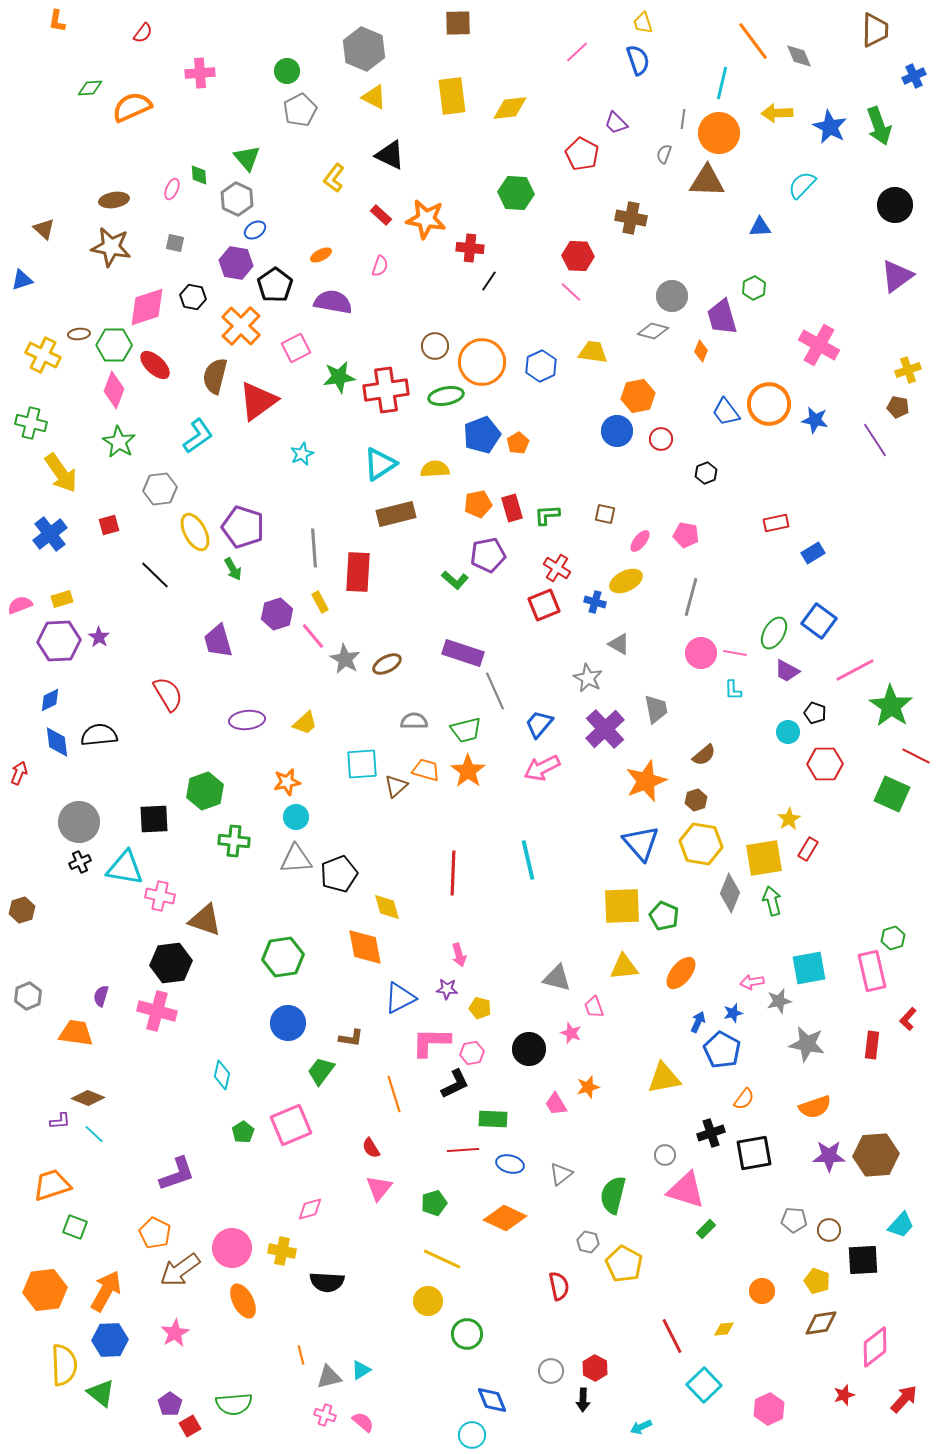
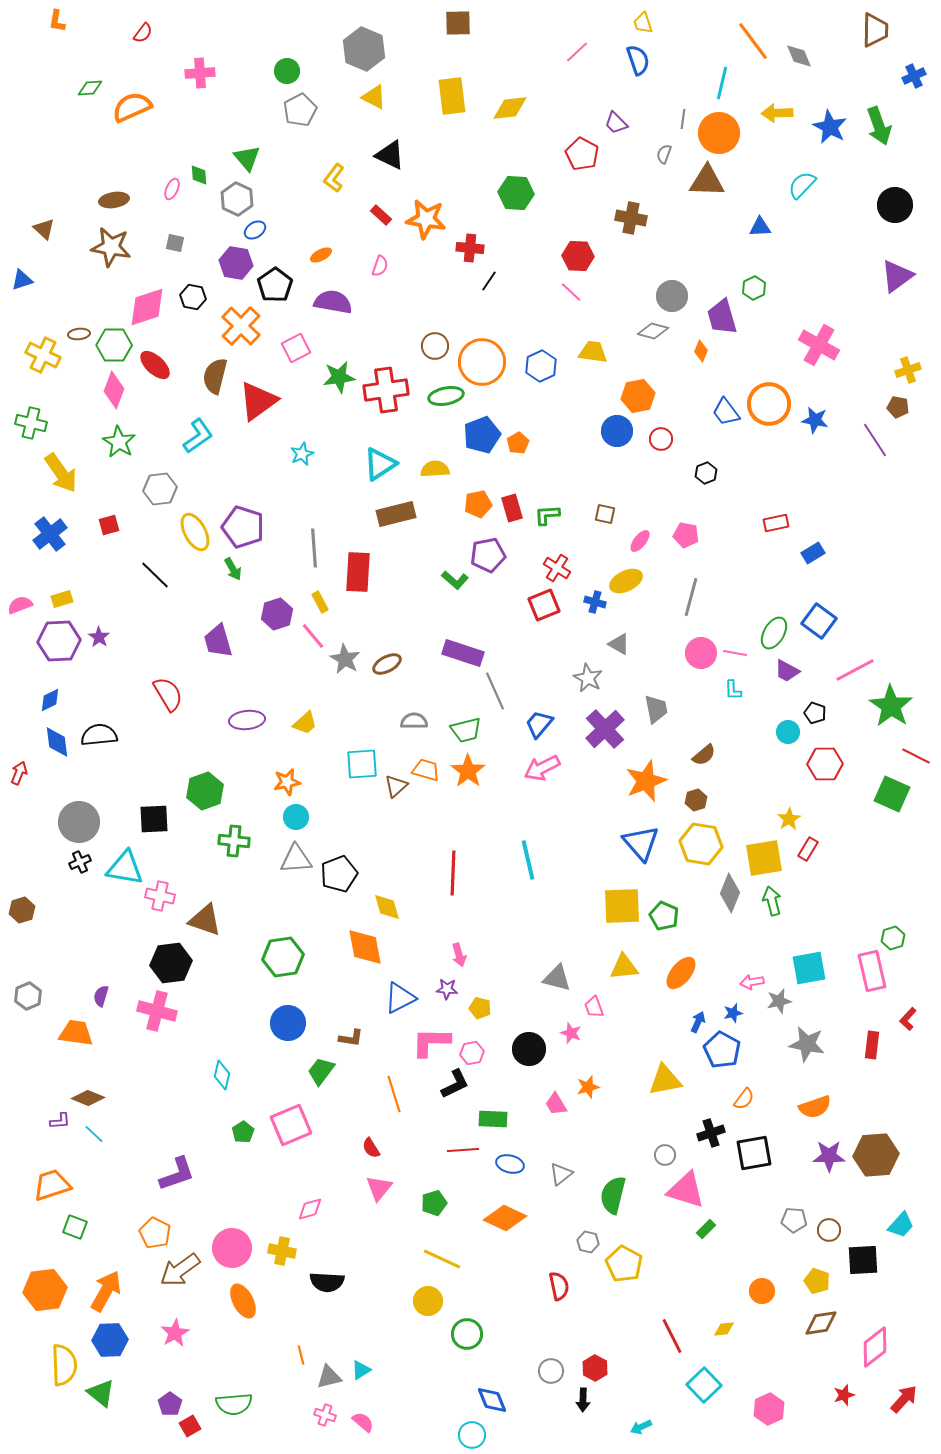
yellow triangle at (664, 1078): moved 1 px right, 2 px down
